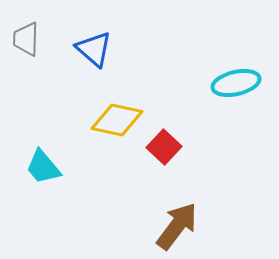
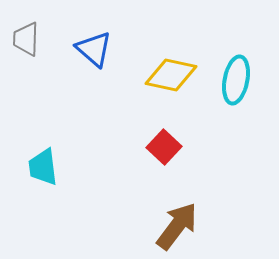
cyan ellipse: moved 3 px up; rotated 66 degrees counterclockwise
yellow diamond: moved 54 px right, 45 px up
cyan trapezoid: rotated 33 degrees clockwise
